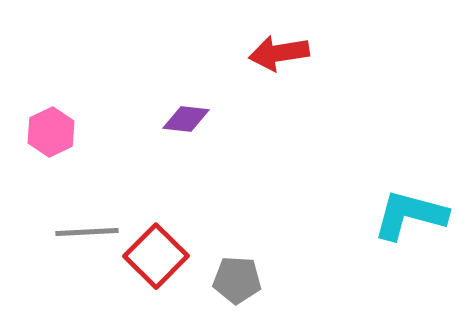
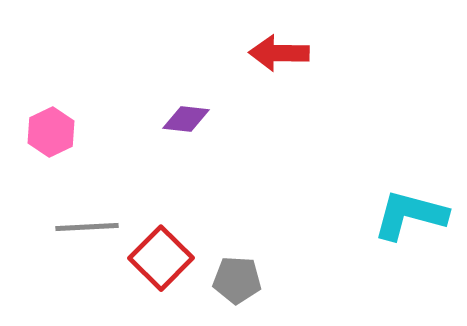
red arrow: rotated 10 degrees clockwise
gray line: moved 5 px up
red square: moved 5 px right, 2 px down
